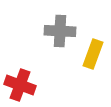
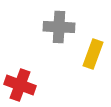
gray cross: moved 1 px left, 4 px up
